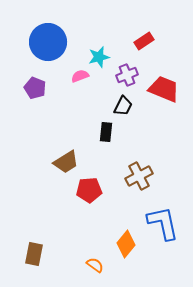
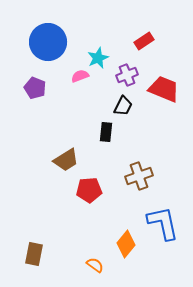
cyan star: moved 1 px left, 1 px down; rotated 10 degrees counterclockwise
brown trapezoid: moved 2 px up
brown cross: rotated 8 degrees clockwise
